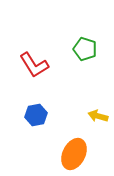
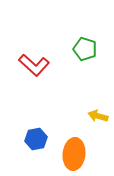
red L-shape: rotated 16 degrees counterclockwise
blue hexagon: moved 24 px down
orange ellipse: rotated 20 degrees counterclockwise
